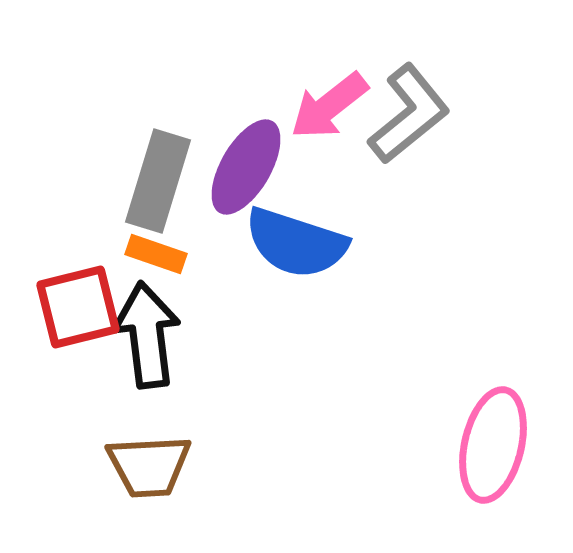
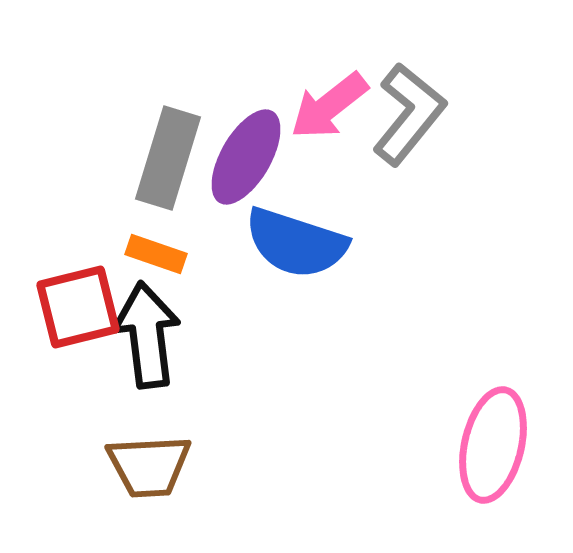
gray L-shape: rotated 12 degrees counterclockwise
purple ellipse: moved 10 px up
gray rectangle: moved 10 px right, 23 px up
